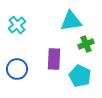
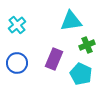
green cross: moved 1 px right, 1 px down
purple rectangle: rotated 20 degrees clockwise
blue circle: moved 6 px up
cyan pentagon: moved 1 px right, 2 px up
